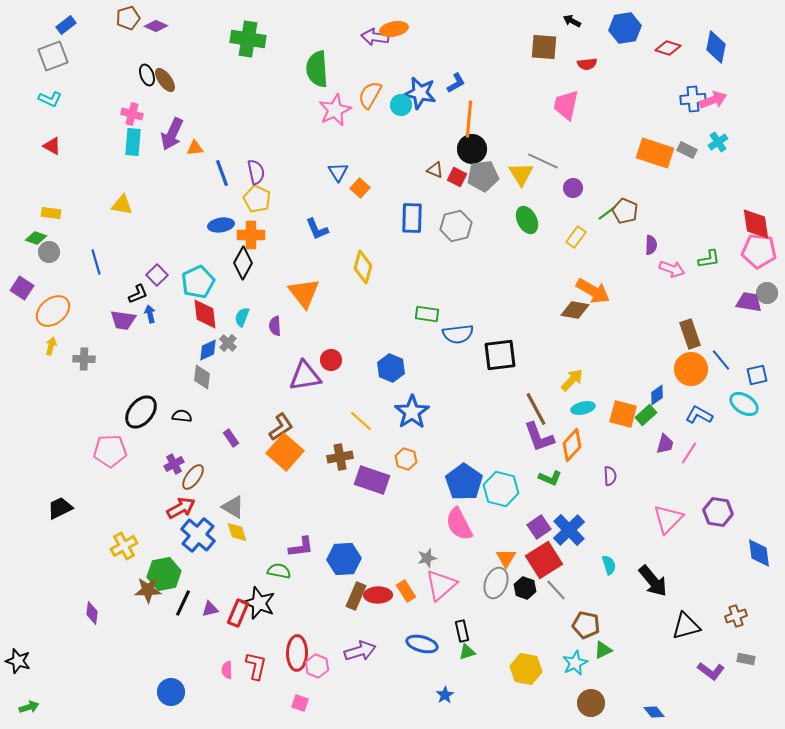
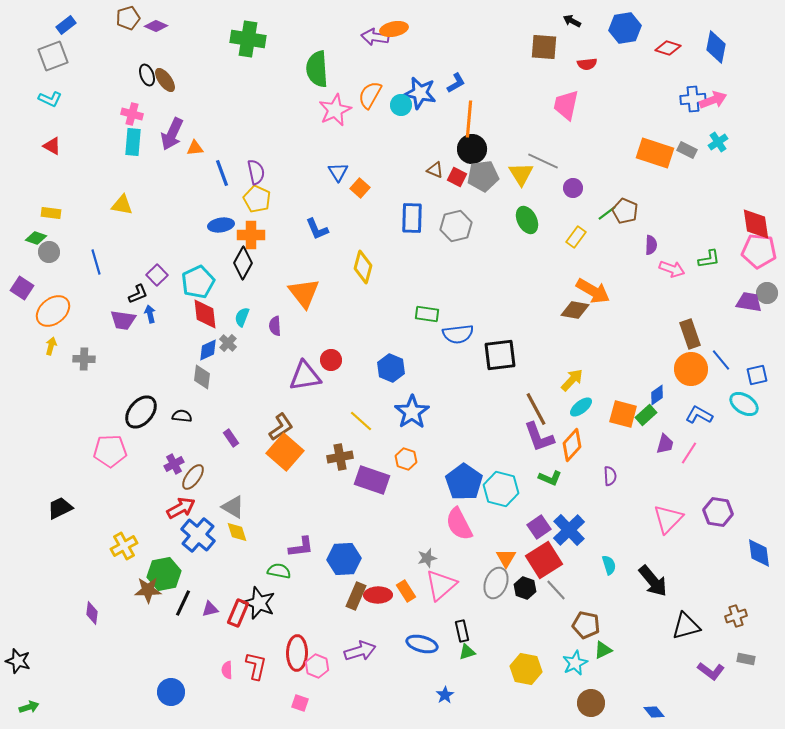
cyan ellipse at (583, 408): moved 2 px left, 1 px up; rotated 25 degrees counterclockwise
